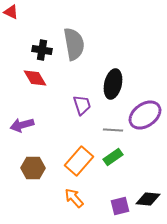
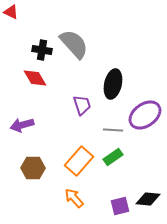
gray semicircle: rotated 32 degrees counterclockwise
